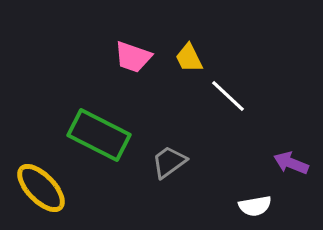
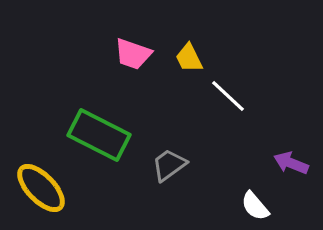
pink trapezoid: moved 3 px up
gray trapezoid: moved 3 px down
white semicircle: rotated 60 degrees clockwise
